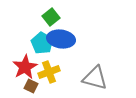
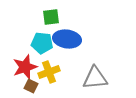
green square: rotated 30 degrees clockwise
blue ellipse: moved 6 px right
cyan pentagon: rotated 25 degrees counterclockwise
red star: rotated 10 degrees clockwise
gray triangle: rotated 20 degrees counterclockwise
